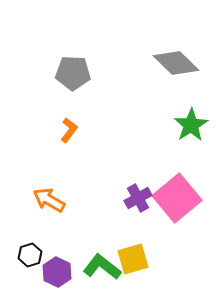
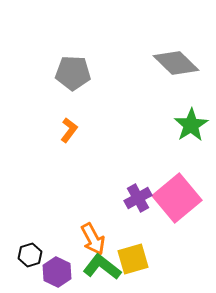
orange arrow: moved 44 px right, 39 px down; rotated 148 degrees counterclockwise
